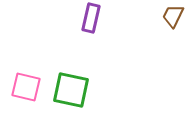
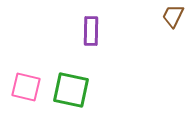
purple rectangle: moved 13 px down; rotated 12 degrees counterclockwise
